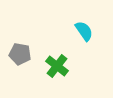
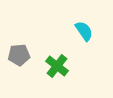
gray pentagon: moved 1 px left, 1 px down; rotated 15 degrees counterclockwise
